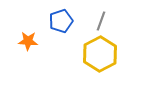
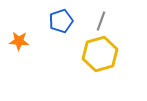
orange star: moved 9 px left
yellow hexagon: rotated 12 degrees clockwise
